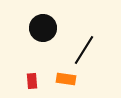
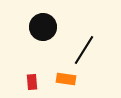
black circle: moved 1 px up
red rectangle: moved 1 px down
